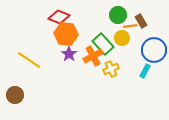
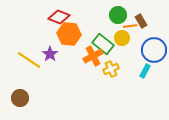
orange hexagon: moved 3 px right
green rectangle: rotated 10 degrees counterclockwise
purple star: moved 19 px left
brown circle: moved 5 px right, 3 px down
